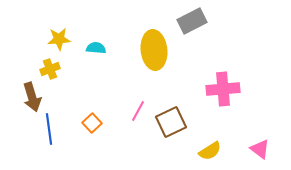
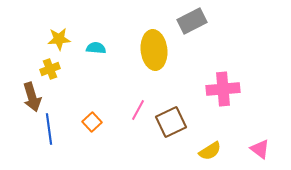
pink line: moved 1 px up
orange square: moved 1 px up
